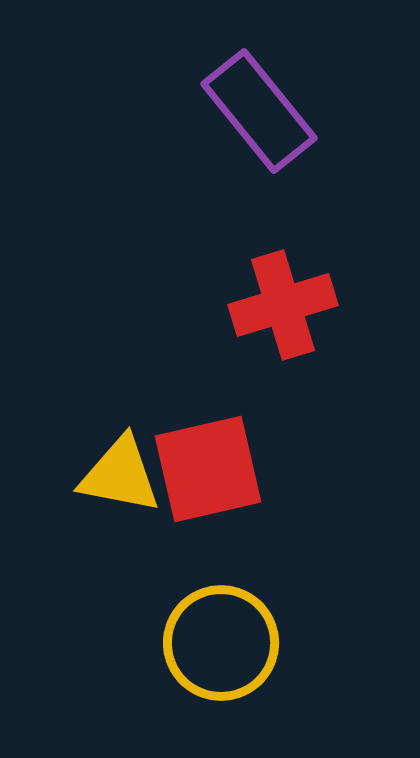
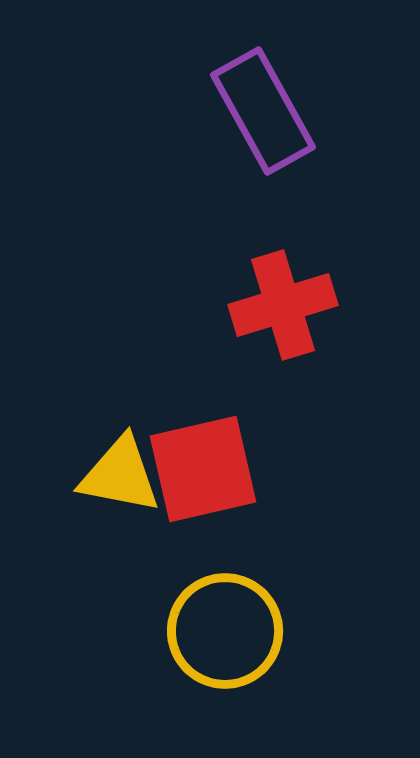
purple rectangle: moved 4 px right; rotated 10 degrees clockwise
red square: moved 5 px left
yellow circle: moved 4 px right, 12 px up
